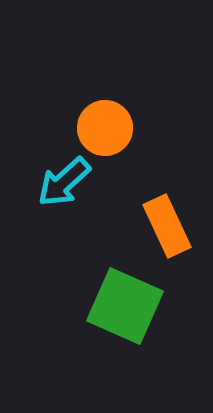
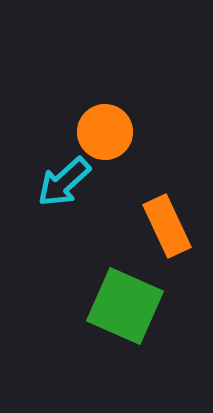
orange circle: moved 4 px down
